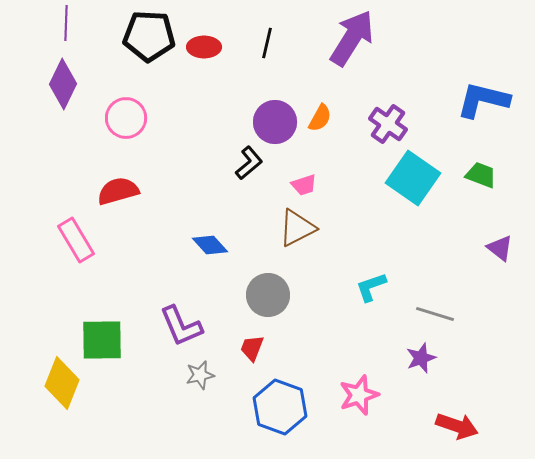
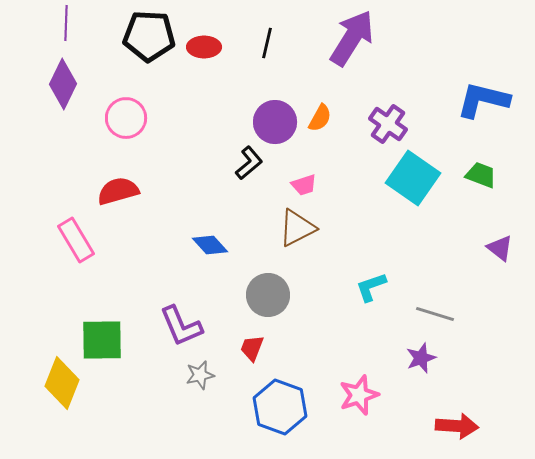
red arrow: rotated 15 degrees counterclockwise
